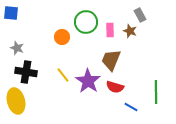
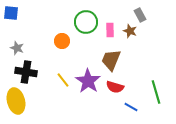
orange circle: moved 4 px down
yellow line: moved 5 px down
green line: rotated 15 degrees counterclockwise
